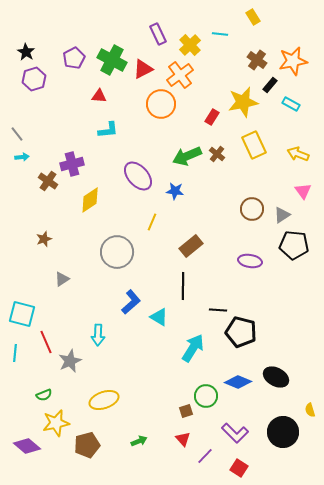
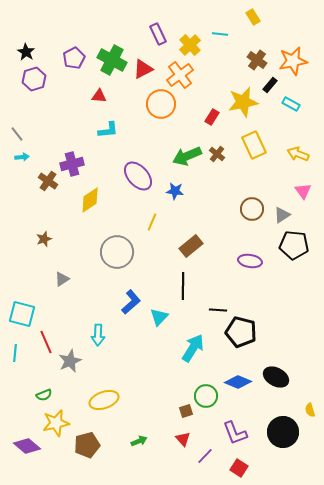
cyan triangle at (159, 317): rotated 42 degrees clockwise
purple L-shape at (235, 433): rotated 24 degrees clockwise
